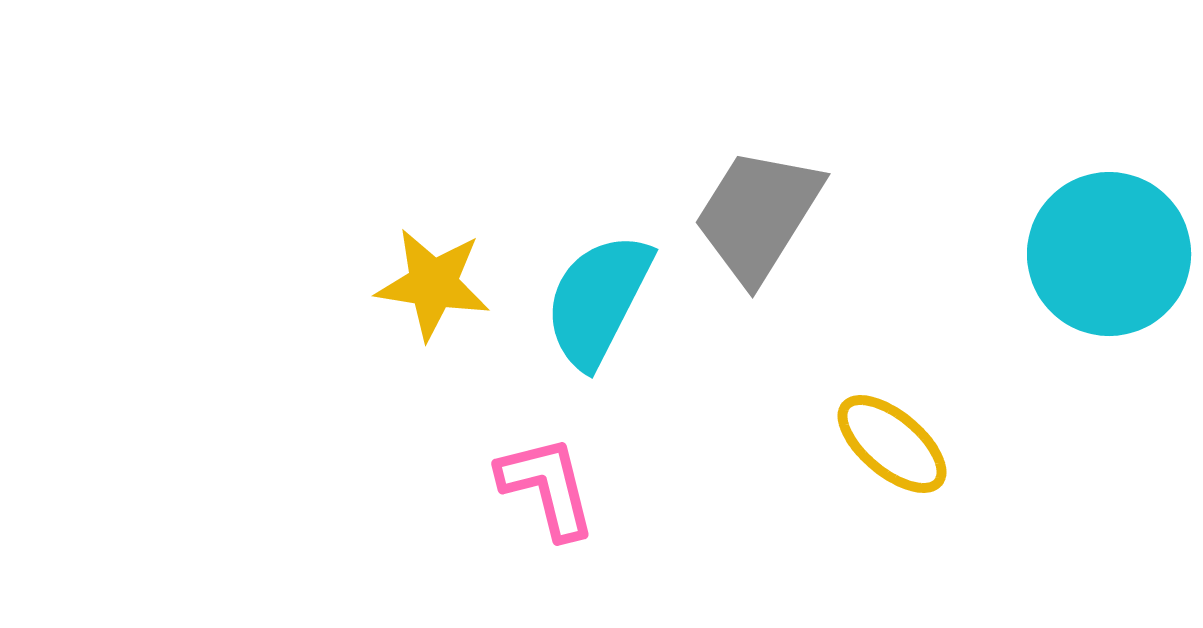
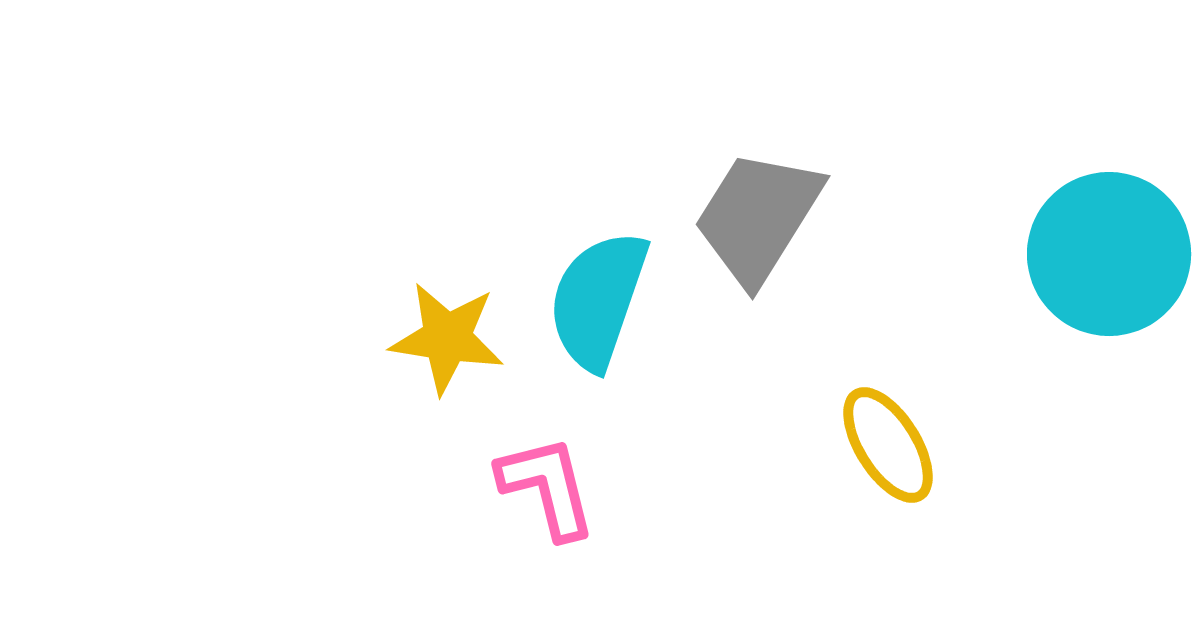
gray trapezoid: moved 2 px down
yellow star: moved 14 px right, 54 px down
cyan semicircle: rotated 8 degrees counterclockwise
yellow ellipse: moved 4 px left, 1 px down; rotated 18 degrees clockwise
